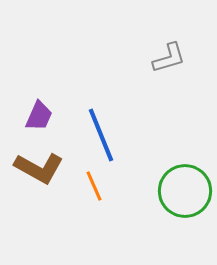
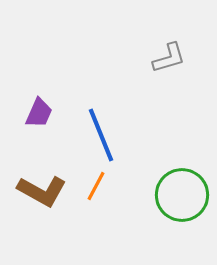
purple trapezoid: moved 3 px up
brown L-shape: moved 3 px right, 23 px down
orange line: moved 2 px right; rotated 52 degrees clockwise
green circle: moved 3 px left, 4 px down
